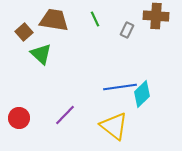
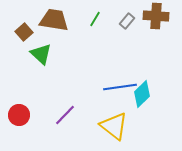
green line: rotated 56 degrees clockwise
gray rectangle: moved 9 px up; rotated 14 degrees clockwise
red circle: moved 3 px up
